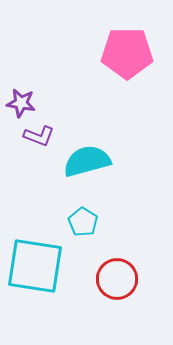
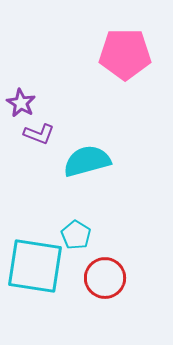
pink pentagon: moved 2 px left, 1 px down
purple star: rotated 20 degrees clockwise
purple L-shape: moved 2 px up
cyan pentagon: moved 7 px left, 13 px down
red circle: moved 12 px left, 1 px up
